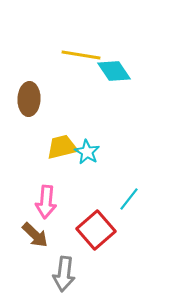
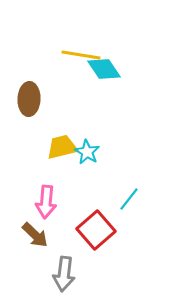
cyan diamond: moved 10 px left, 2 px up
